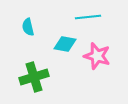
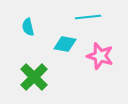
pink star: moved 3 px right
green cross: rotated 28 degrees counterclockwise
